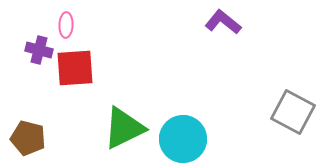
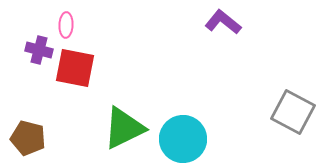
red square: rotated 15 degrees clockwise
